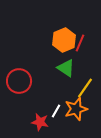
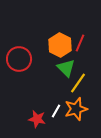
orange hexagon: moved 4 px left, 5 px down; rotated 10 degrees counterclockwise
green triangle: rotated 12 degrees clockwise
red circle: moved 22 px up
yellow line: moved 7 px left, 5 px up
red star: moved 3 px left, 3 px up
